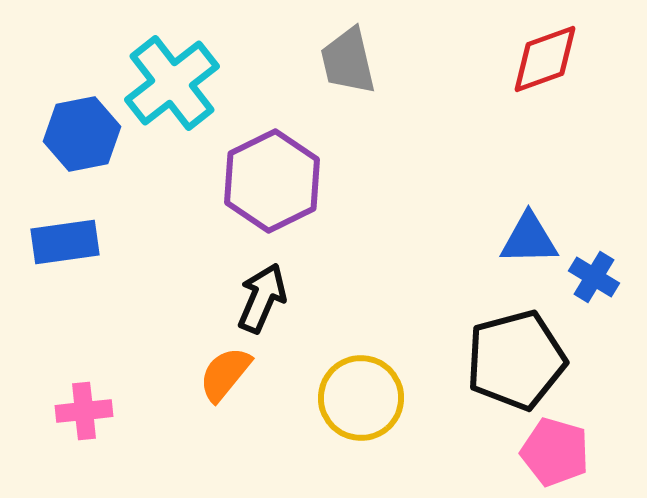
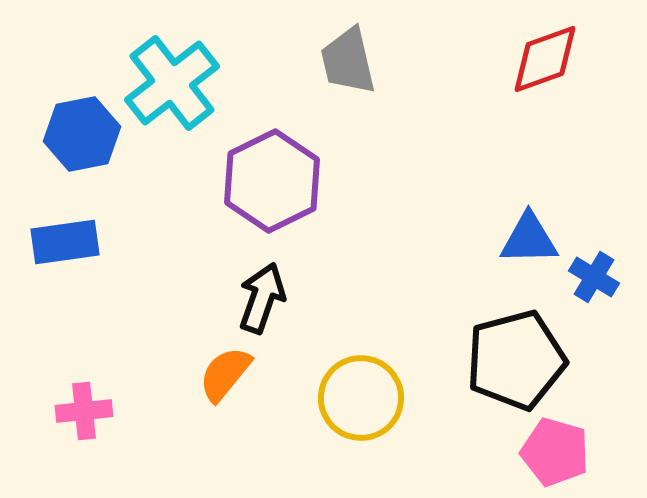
black arrow: rotated 4 degrees counterclockwise
